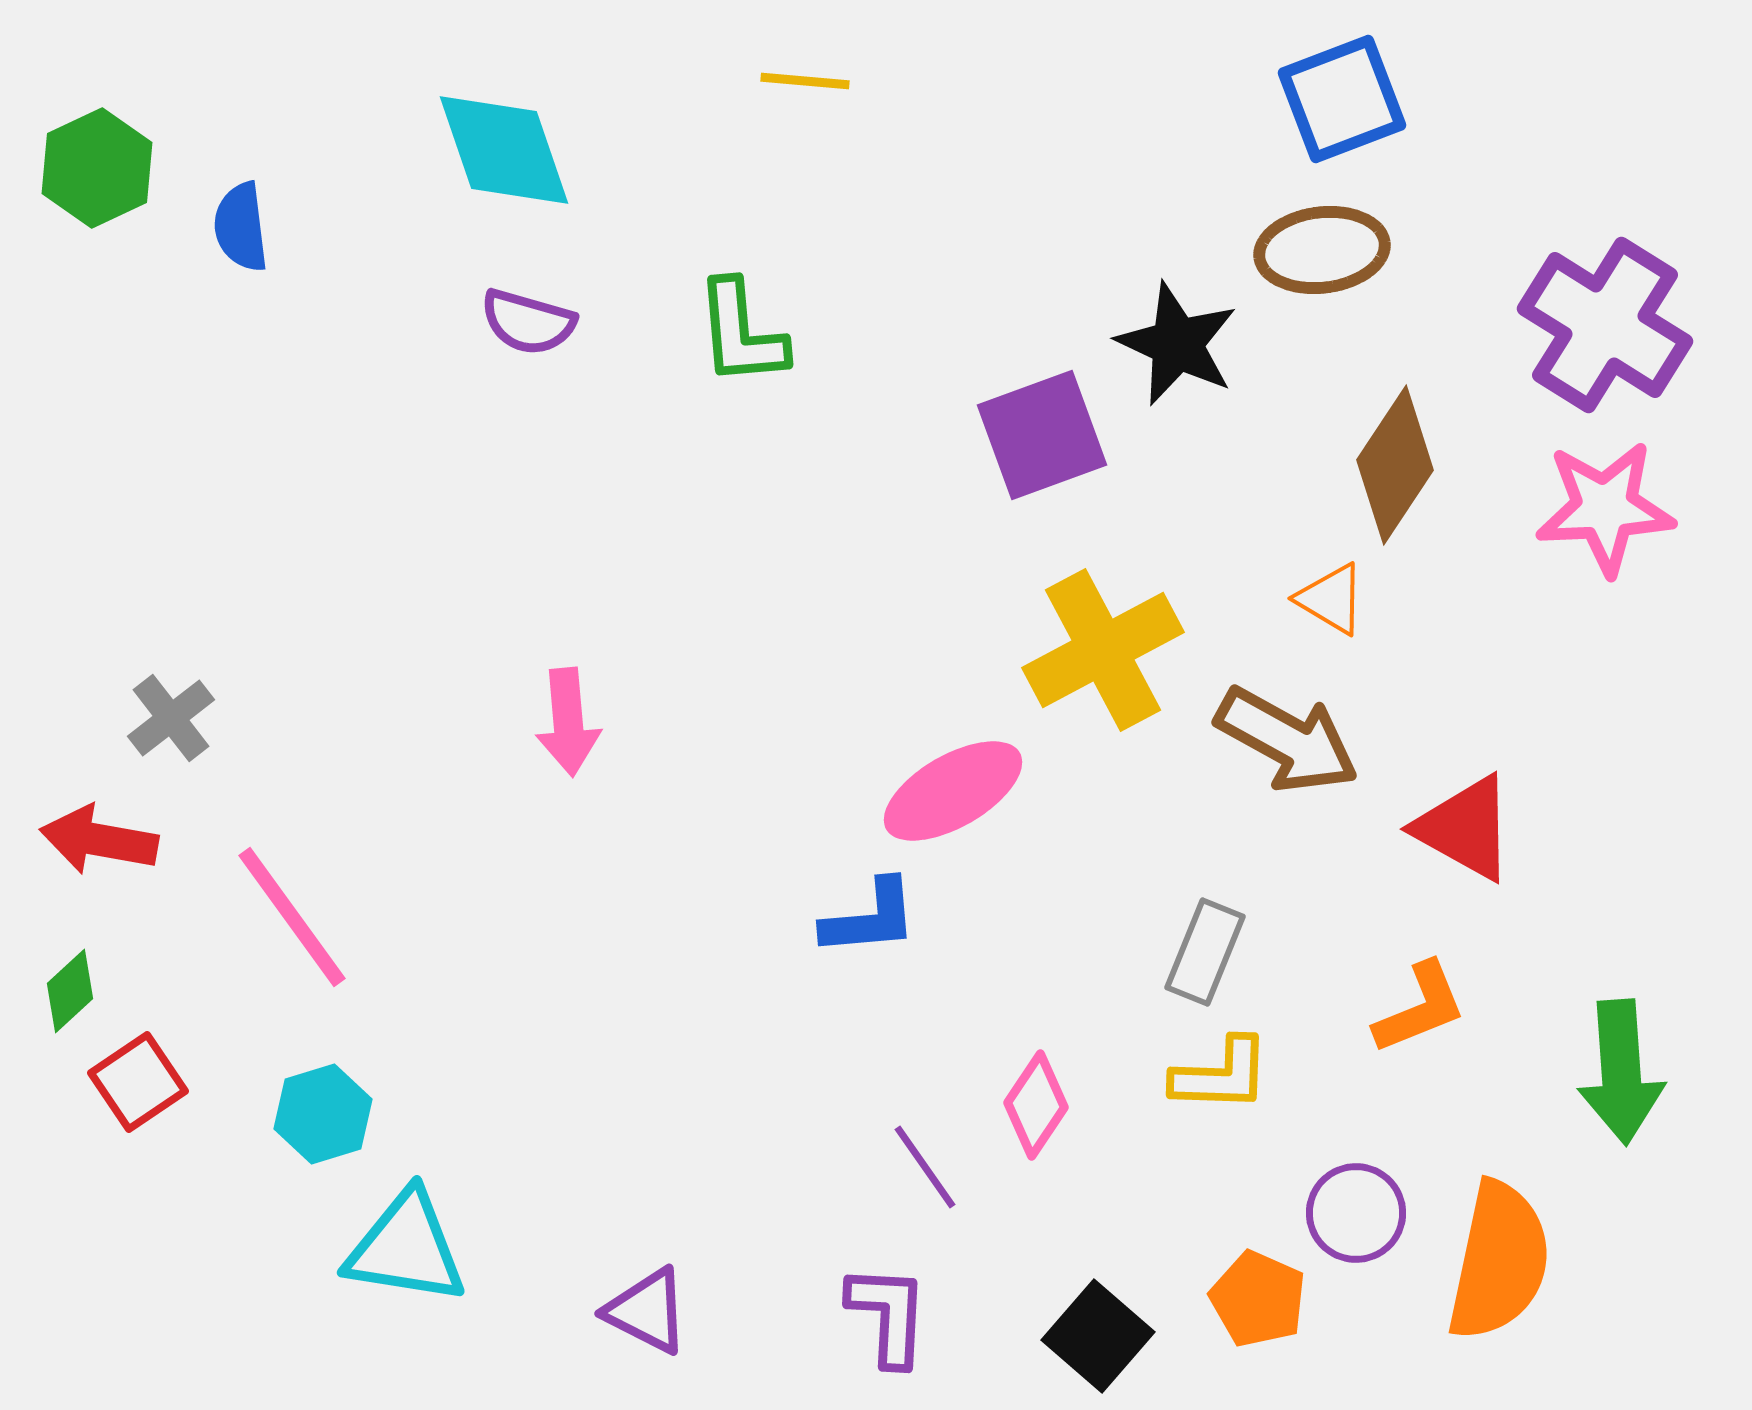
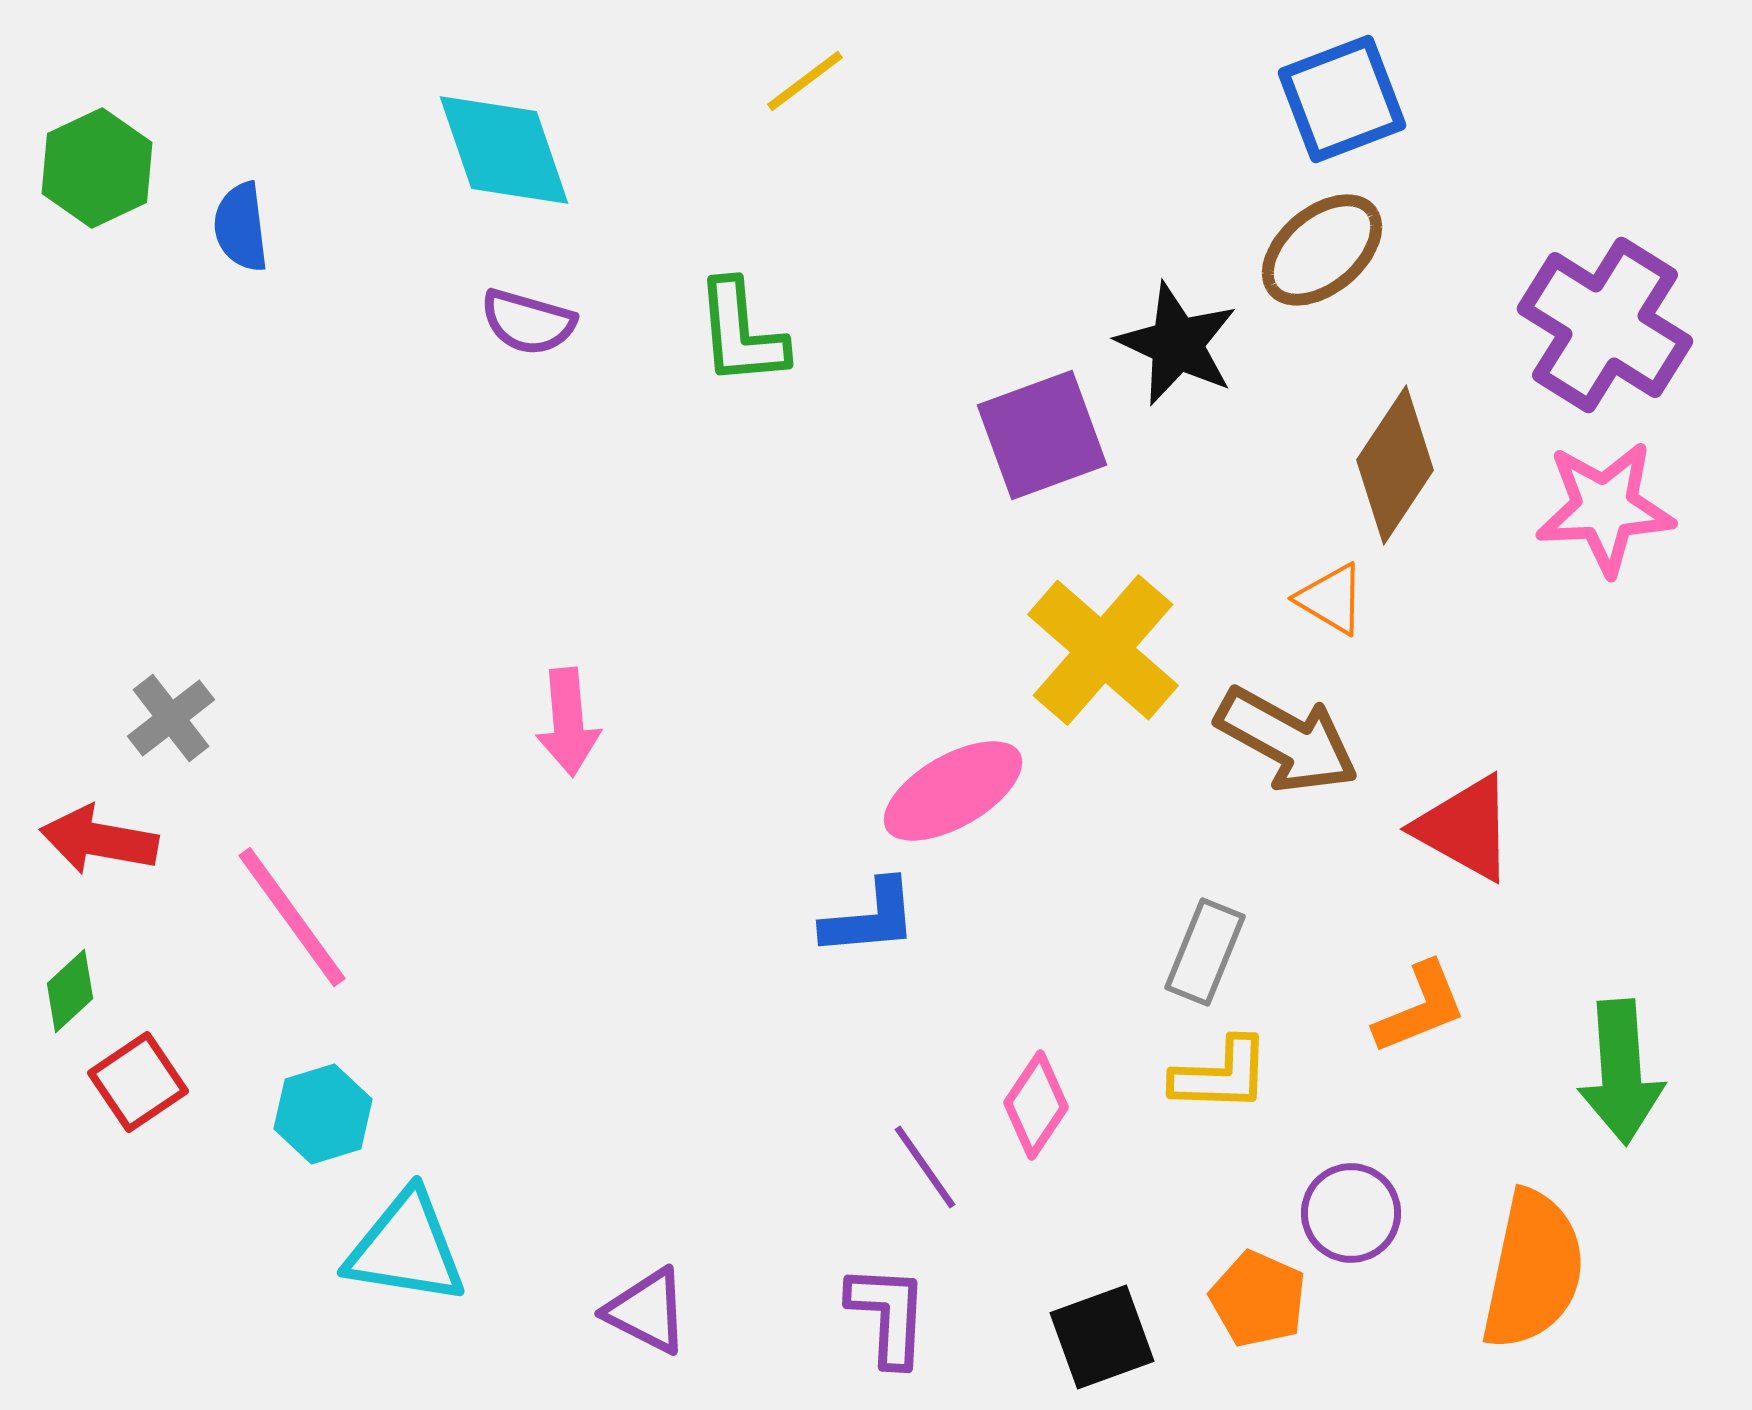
yellow line: rotated 42 degrees counterclockwise
brown ellipse: rotated 33 degrees counterclockwise
yellow cross: rotated 21 degrees counterclockwise
purple circle: moved 5 px left
orange semicircle: moved 34 px right, 9 px down
black square: moved 4 px right, 1 px down; rotated 29 degrees clockwise
